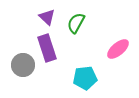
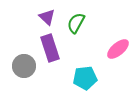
purple rectangle: moved 3 px right
gray circle: moved 1 px right, 1 px down
